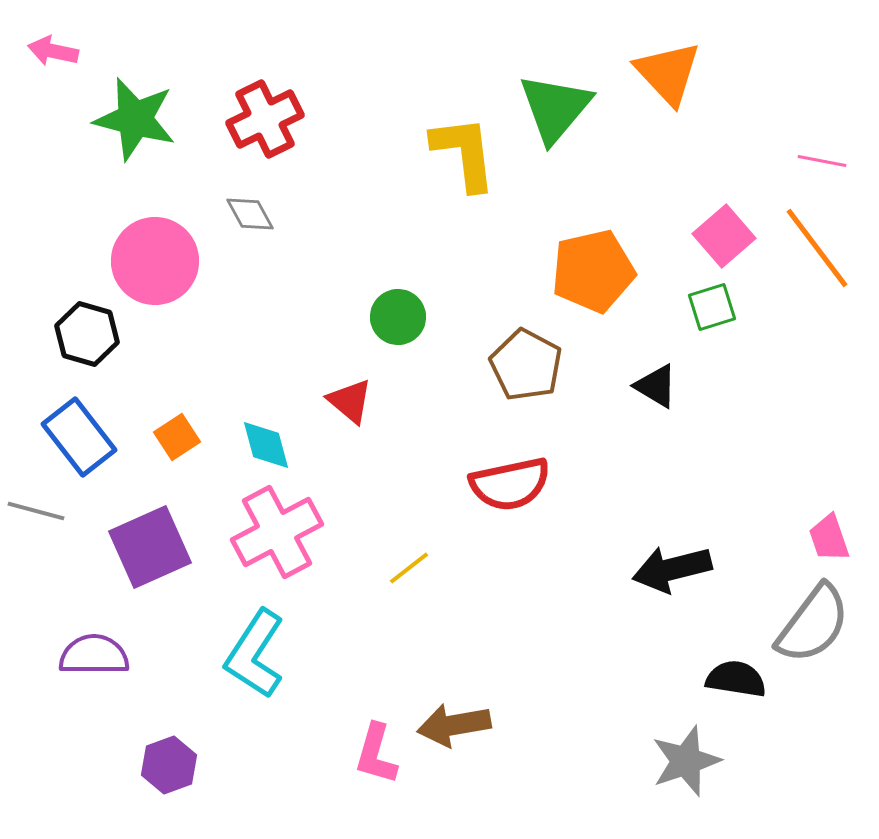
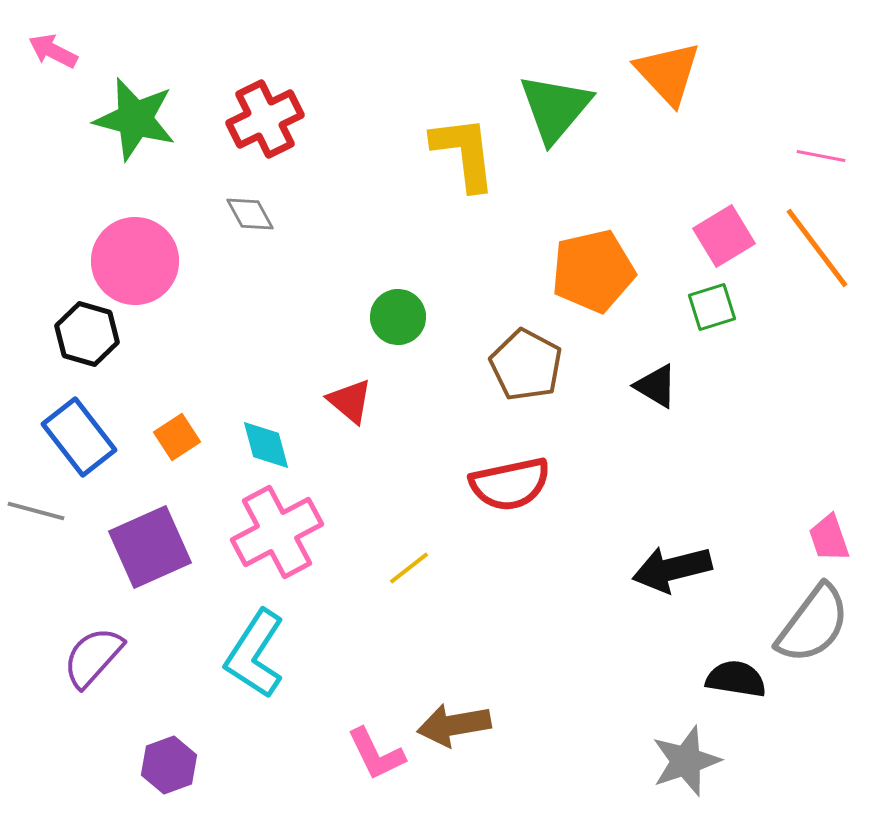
pink arrow: rotated 15 degrees clockwise
pink line: moved 1 px left, 5 px up
pink square: rotated 10 degrees clockwise
pink circle: moved 20 px left
purple semicircle: moved 1 px left, 2 px down; rotated 48 degrees counterclockwise
pink L-shape: rotated 42 degrees counterclockwise
